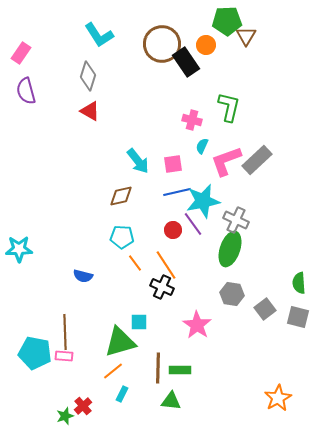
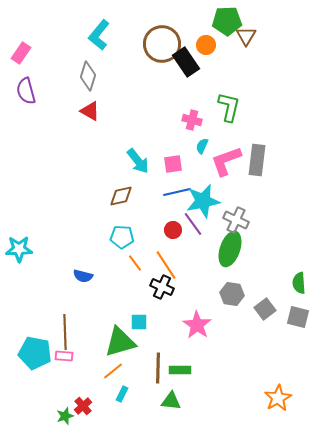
cyan L-shape at (99, 35): rotated 72 degrees clockwise
gray rectangle at (257, 160): rotated 40 degrees counterclockwise
